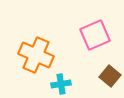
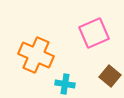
pink square: moved 1 px left, 2 px up
cyan cross: moved 4 px right; rotated 18 degrees clockwise
